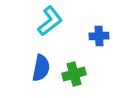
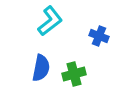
blue cross: rotated 24 degrees clockwise
